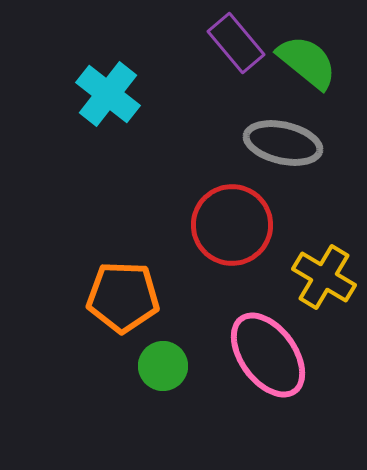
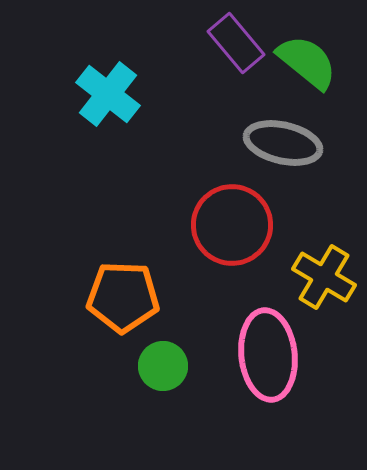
pink ellipse: rotated 30 degrees clockwise
